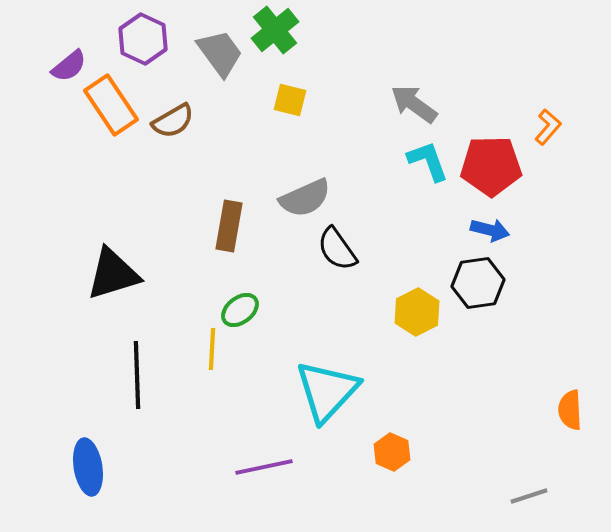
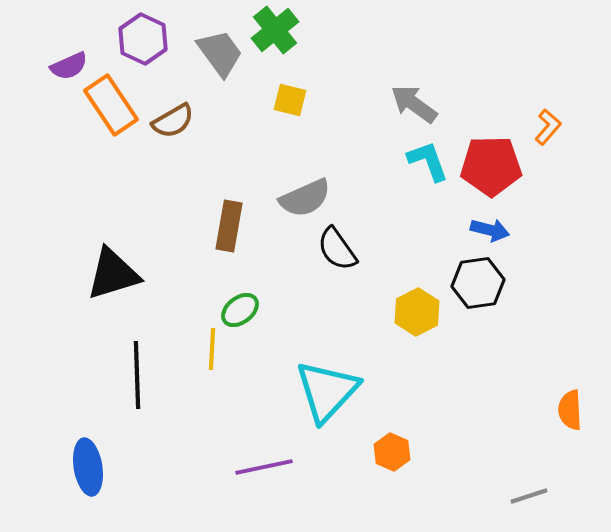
purple semicircle: rotated 15 degrees clockwise
